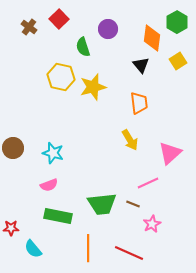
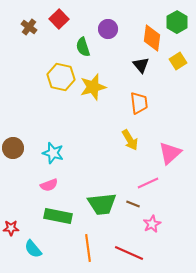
orange line: rotated 8 degrees counterclockwise
